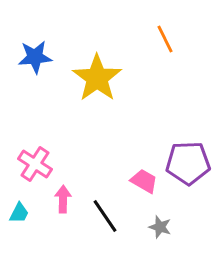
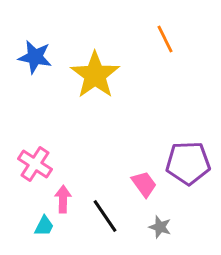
blue star: rotated 16 degrees clockwise
yellow star: moved 2 px left, 3 px up
pink trapezoid: moved 3 px down; rotated 24 degrees clockwise
cyan trapezoid: moved 25 px right, 13 px down
